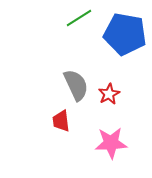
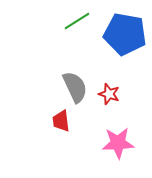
green line: moved 2 px left, 3 px down
gray semicircle: moved 1 px left, 2 px down
red star: rotated 25 degrees counterclockwise
pink star: moved 7 px right
